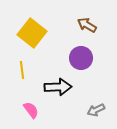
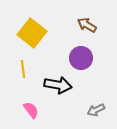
yellow line: moved 1 px right, 1 px up
black arrow: moved 2 px up; rotated 12 degrees clockwise
